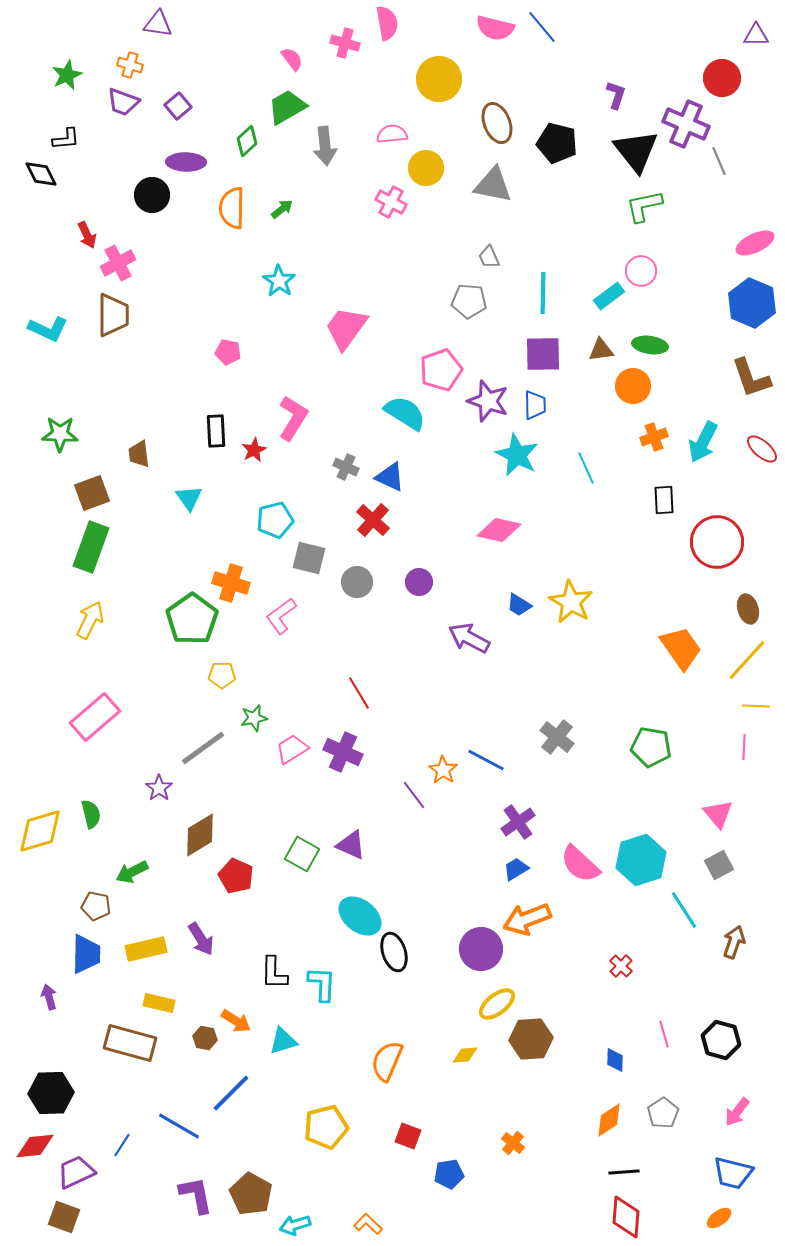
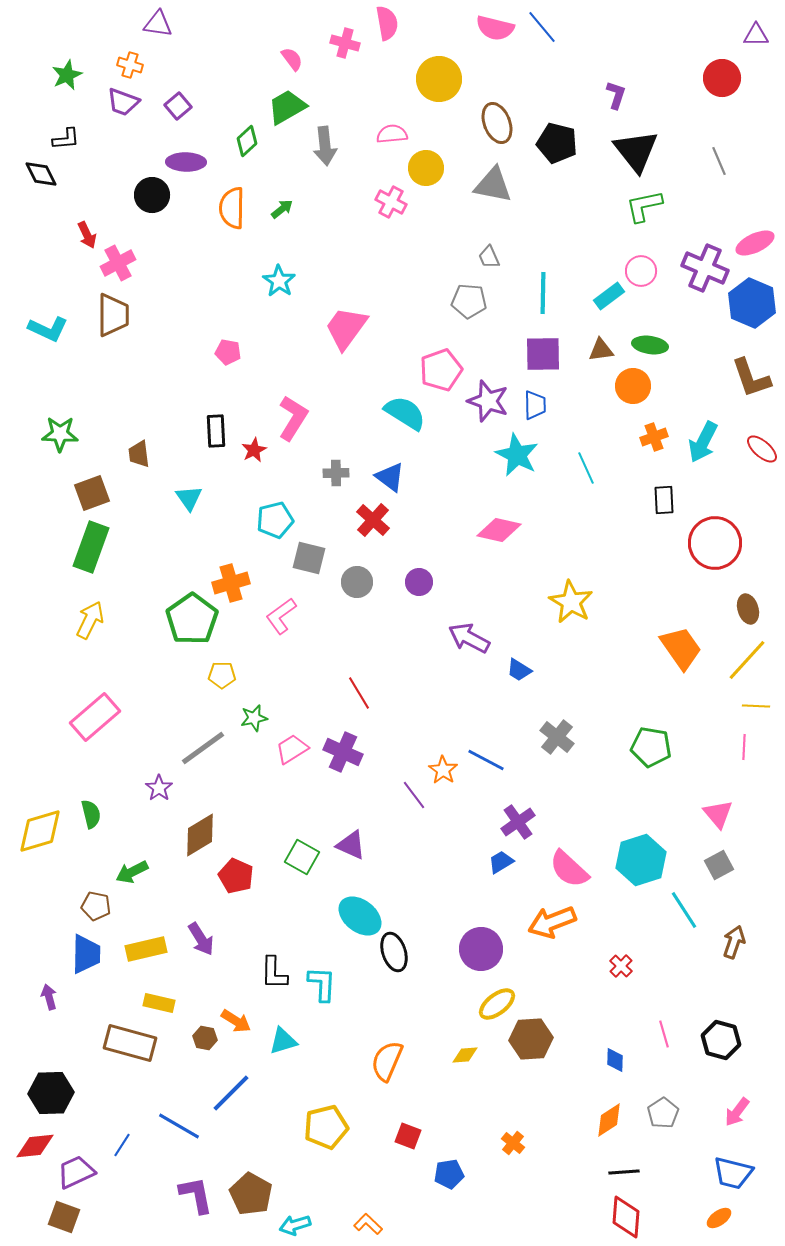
purple cross at (686, 124): moved 19 px right, 144 px down
gray cross at (346, 467): moved 10 px left, 6 px down; rotated 25 degrees counterclockwise
blue triangle at (390, 477): rotated 12 degrees clockwise
red circle at (717, 542): moved 2 px left, 1 px down
orange cross at (231, 583): rotated 33 degrees counterclockwise
blue trapezoid at (519, 605): moved 65 px down
green square at (302, 854): moved 3 px down
pink semicircle at (580, 864): moved 11 px left, 5 px down
blue trapezoid at (516, 869): moved 15 px left, 7 px up
orange arrow at (527, 919): moved 25 px right, 3 px down
